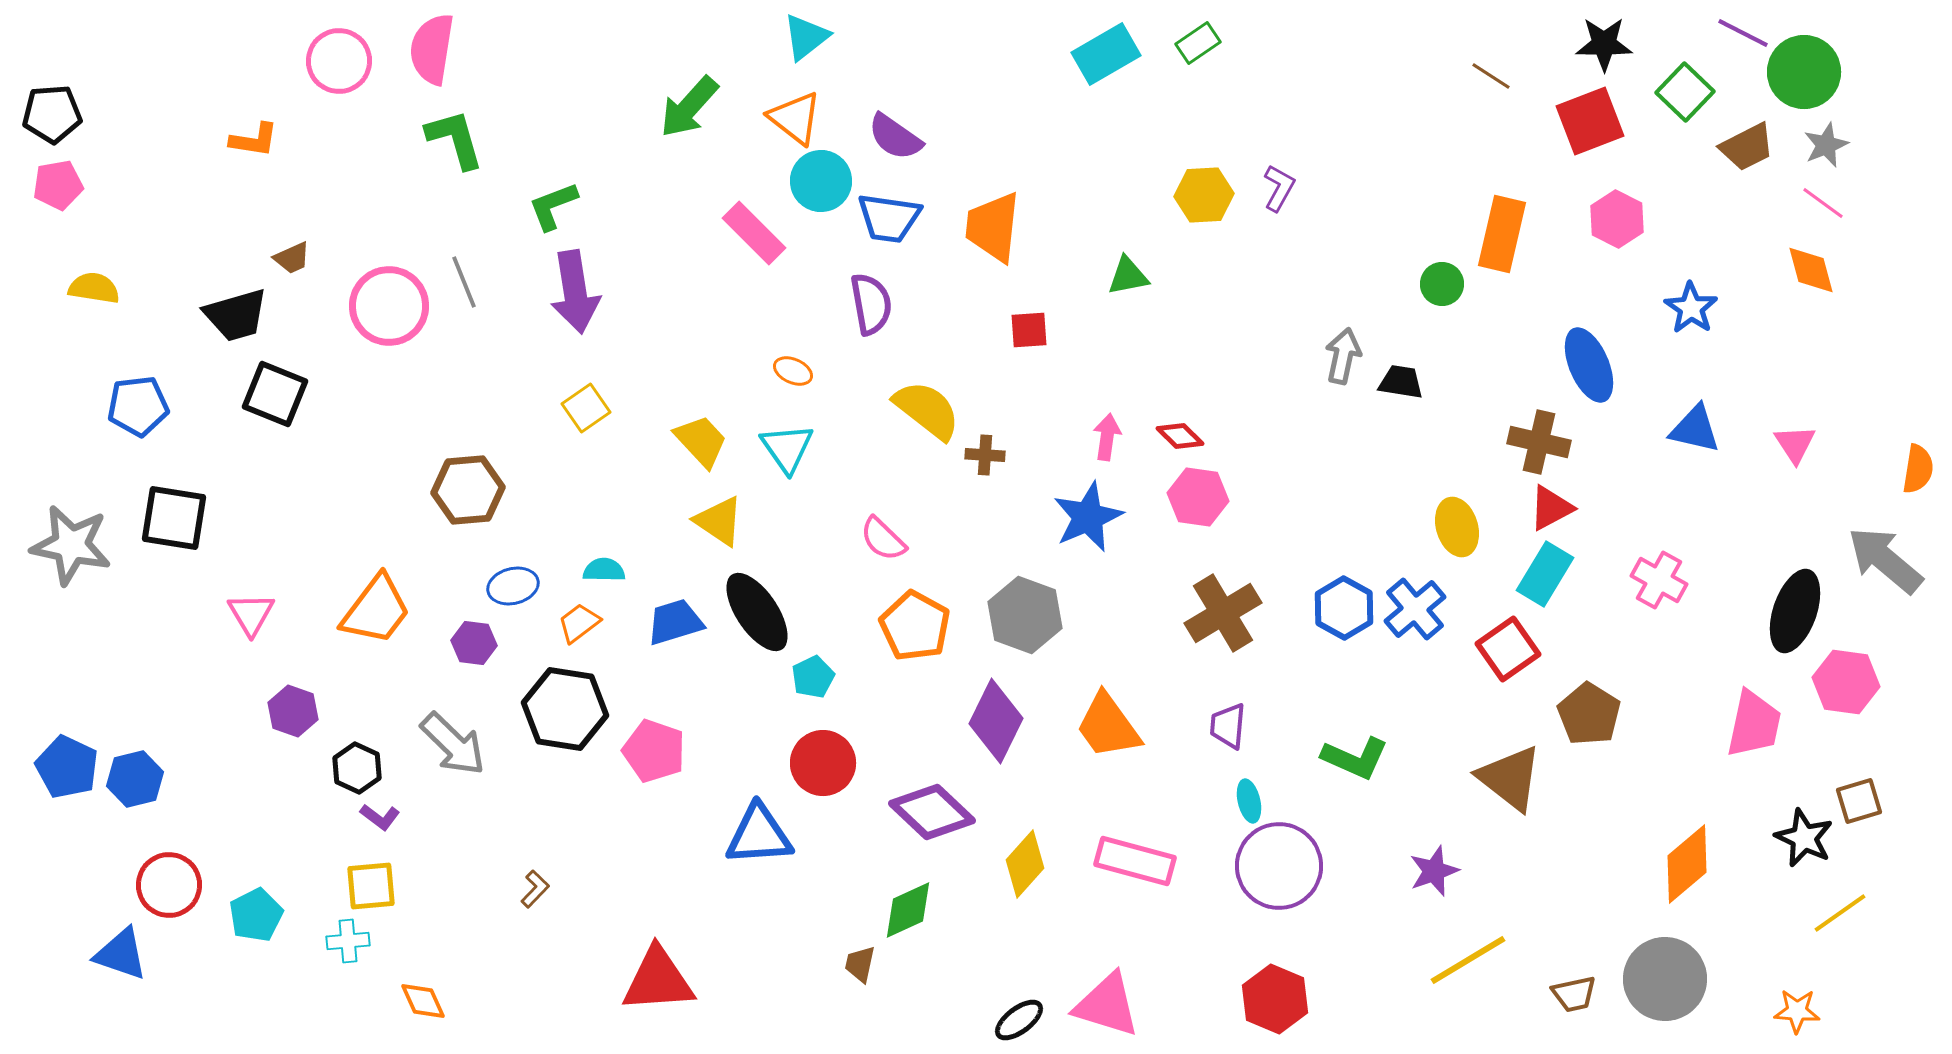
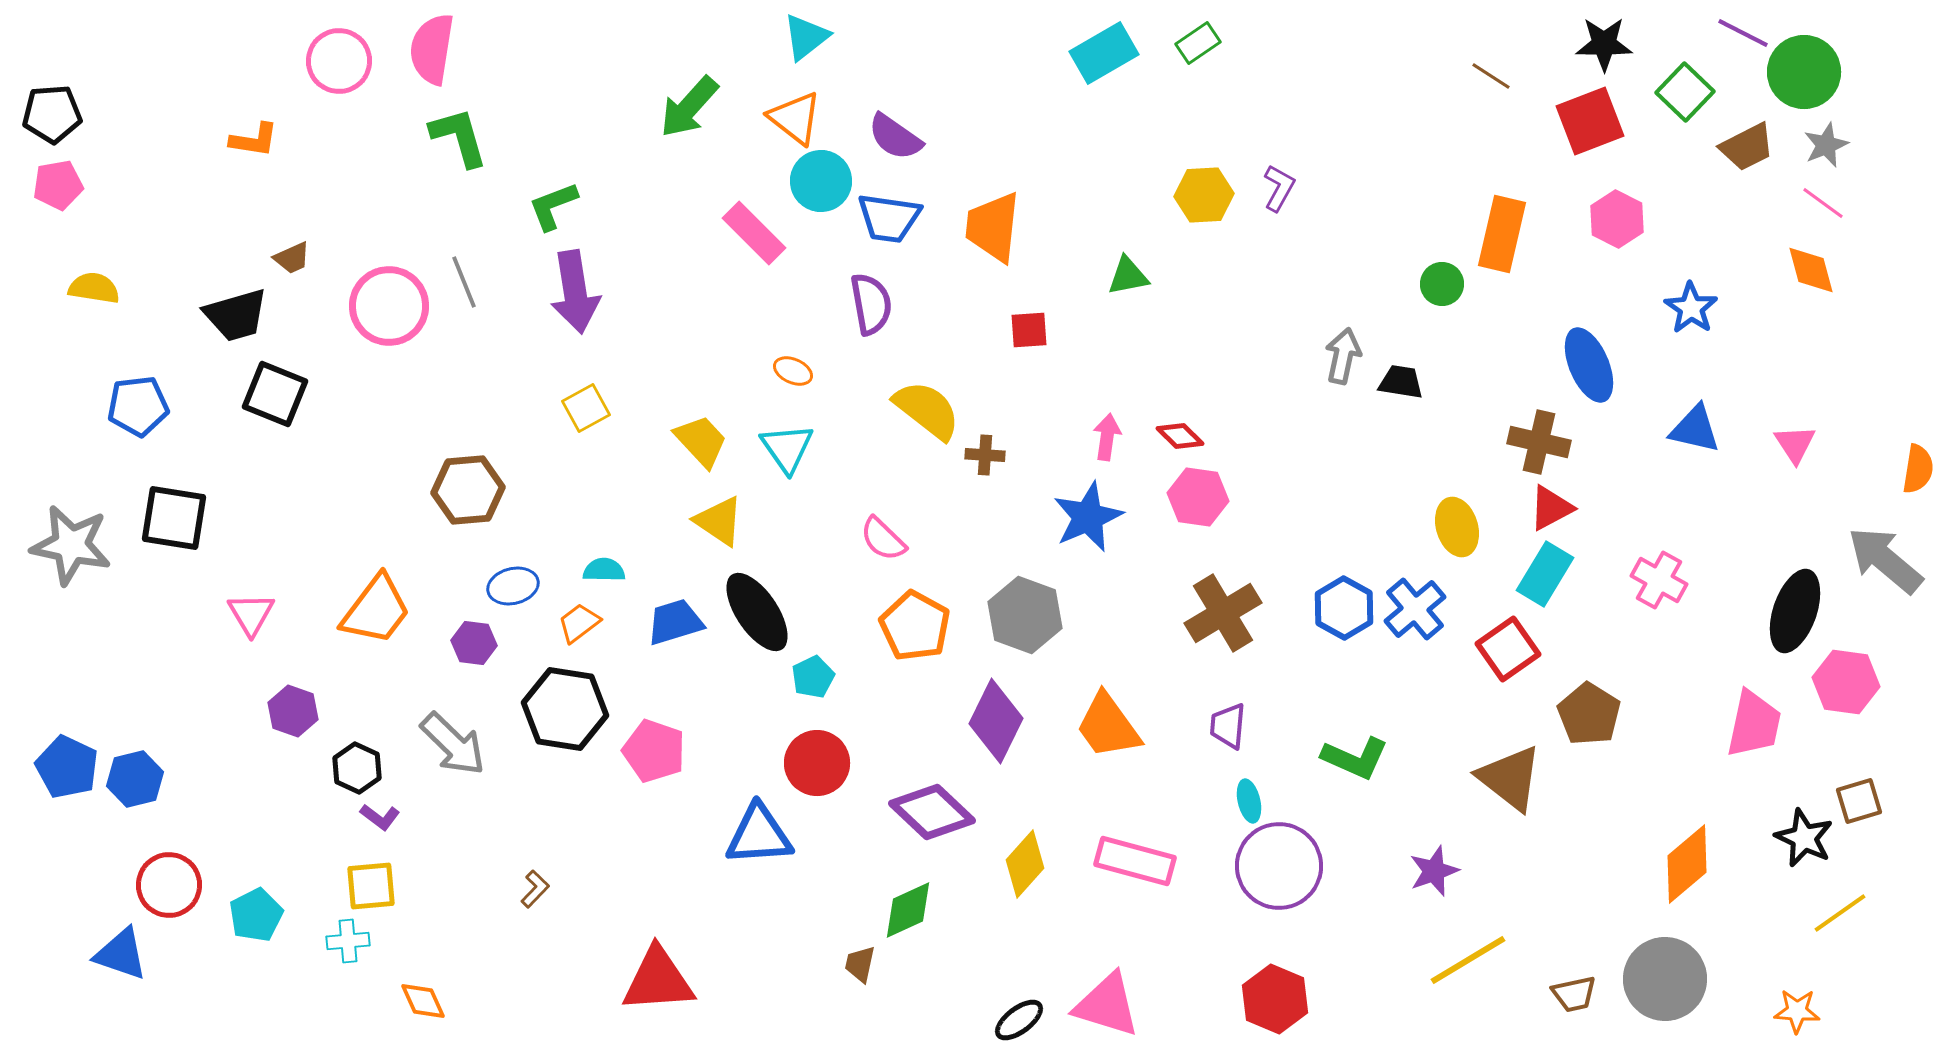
cyan rectangle at (1106, 54): moved 2 px left, 1 px up
green L-shape at (455, 139): moved 4 px right, 2 px up
yellow square at (586, 408): rotated 6 degrees clockwise
red circle at (823, 763): moved 6 px left
